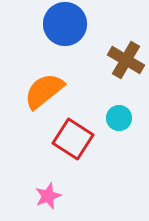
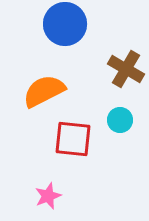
brown cross: moved 9 px down
orange semicircle: rotated 12 degrees clockwise
cyan circle: moved 1 px right, 2 px down
red square: rotated 27 degrees counterclockwise
